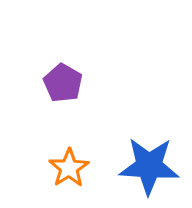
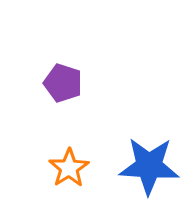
purple pentagon: rotated 12 degrees counterclockwise
